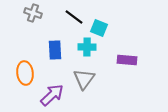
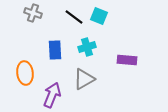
cyan square: moved 12 px up
cyan cross: rotated 18 degrees counterclockwise
gray triangle: rotated 25 degrees clockwise
purple arrow: rotated 25 degrees counterclockwise
